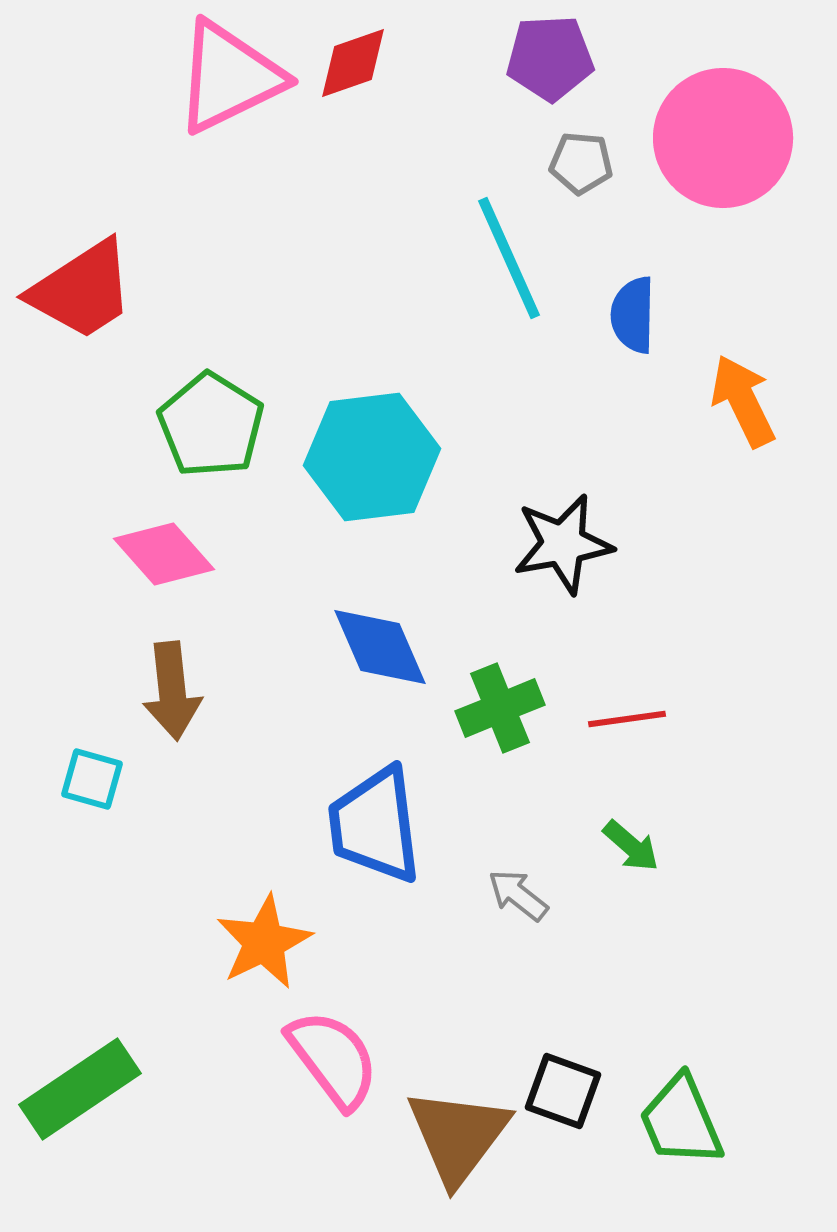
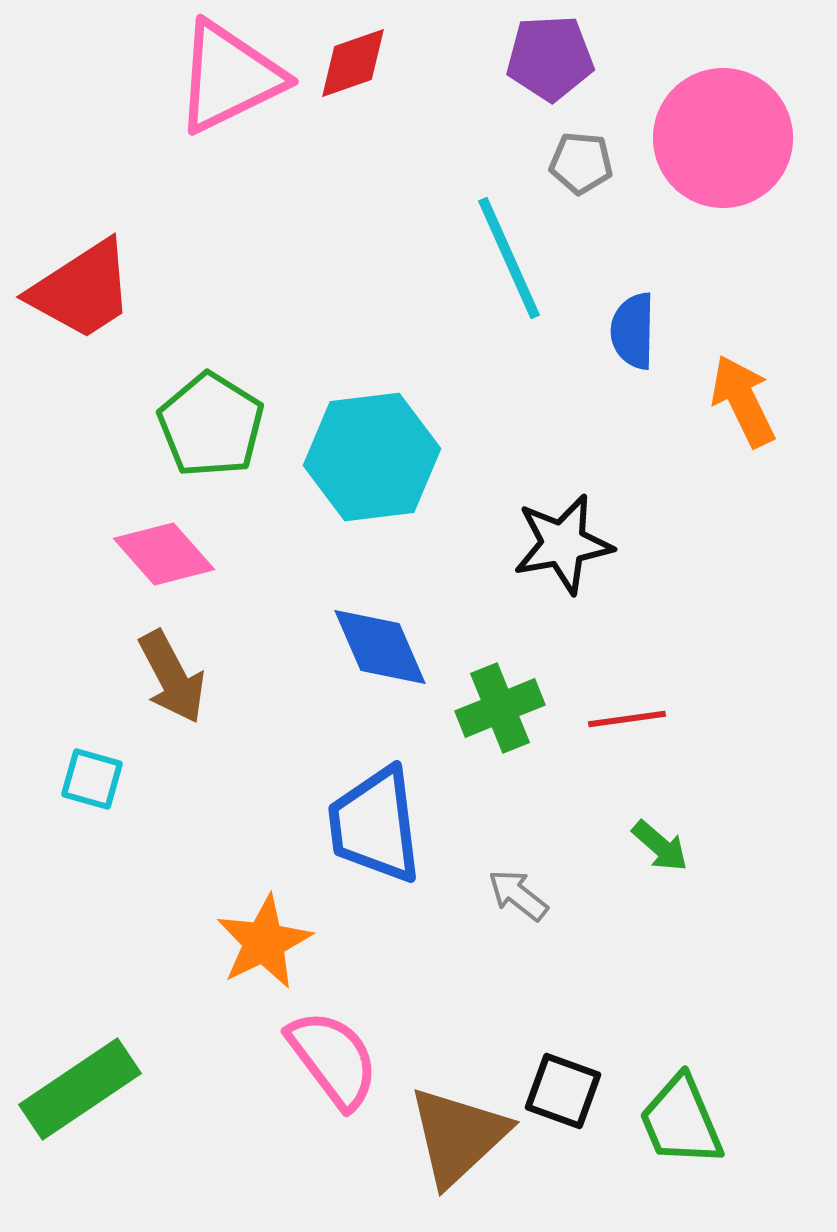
blue semicircle: moved 16 px down
brown arrow: moved 14 px up; rotated 22 degrees counterclockwise
green arrow: moved 29 px right
brown triangle: rotated 10 degrees clockwise
